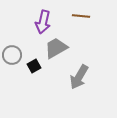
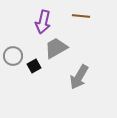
gray circle: moved 1 px right, 1 px down
